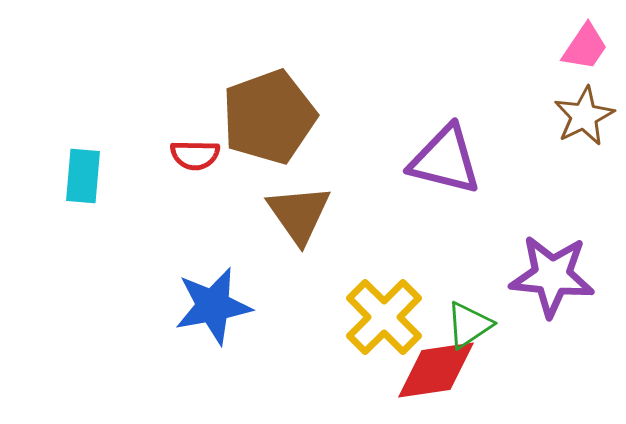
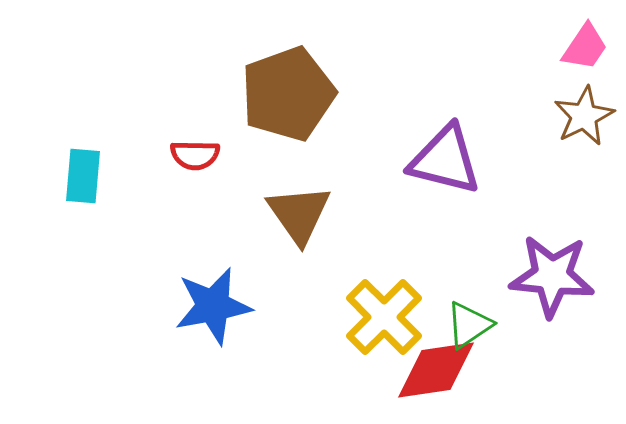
brown pentagon: moved 19 px right, 23 px up
